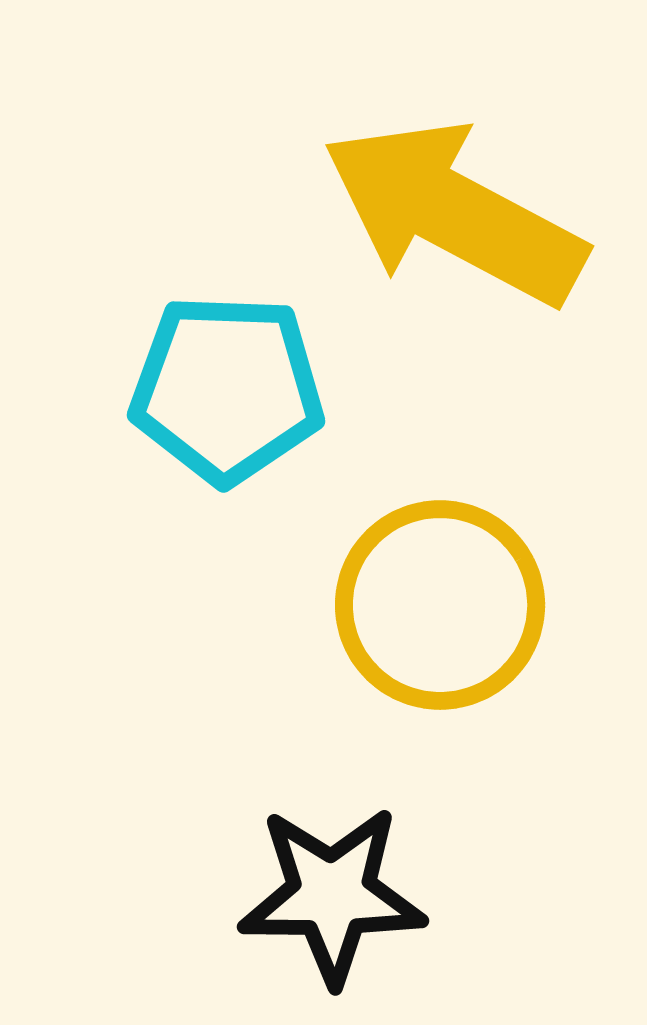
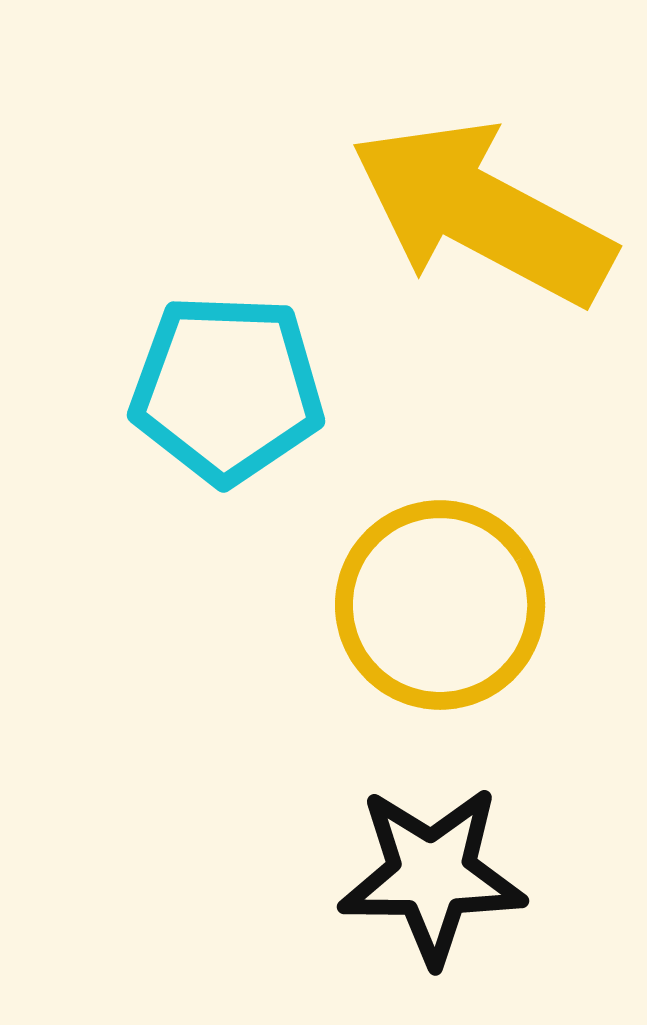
yellow arrow: moved 28 px right
black star: moved 100 px right, 20 px up
